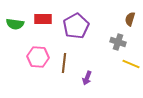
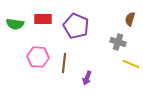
purple pentagon: rotated 20 degrees counterclockwise
